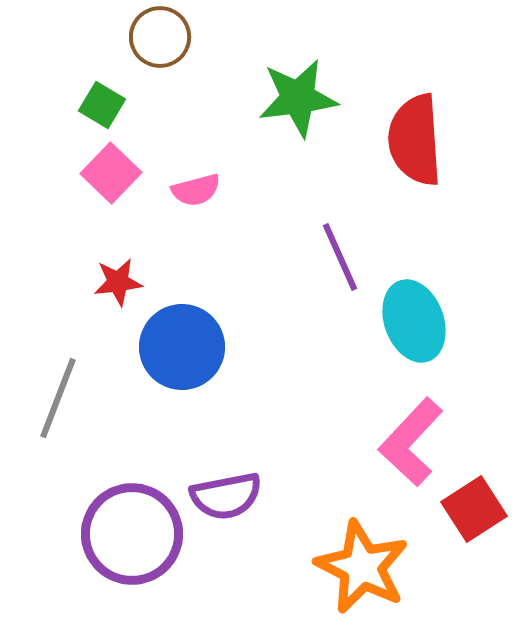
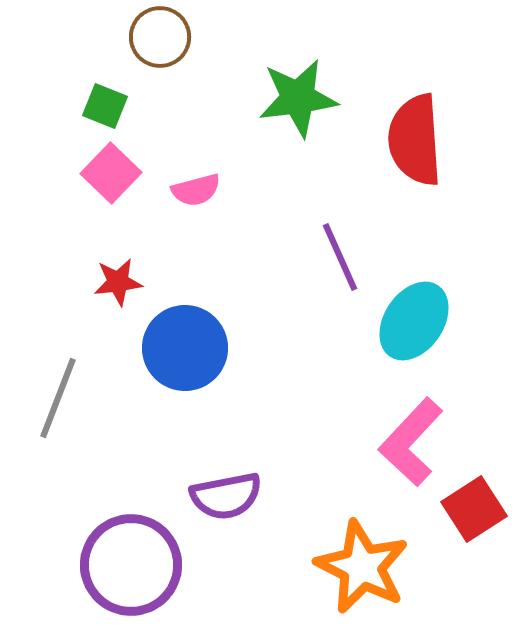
green square: moved 3 px right, 1 px down; rotated 9 degrees counterclockwise
cyan ellipse: rotated 54 degrees clockwise
blue circle: moved 3 px right, 1 px down
purple circle: moved 1 px left, 31 px down
